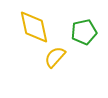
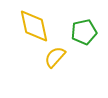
yellow diamond: moved 1 px up
